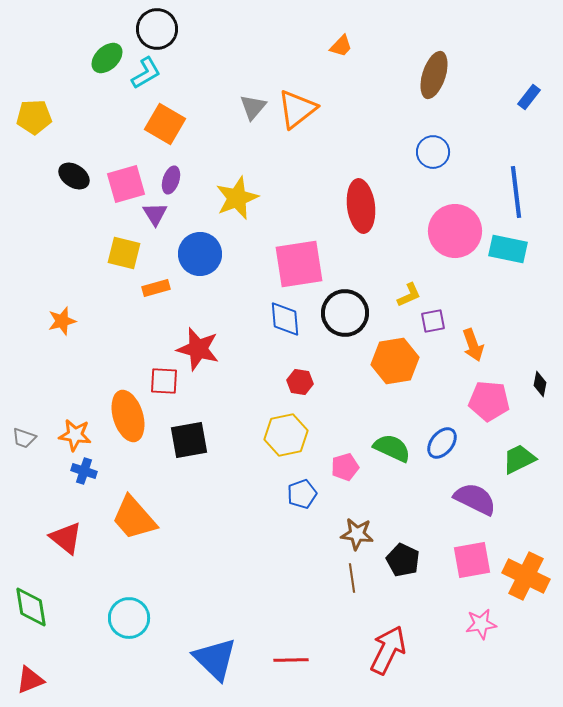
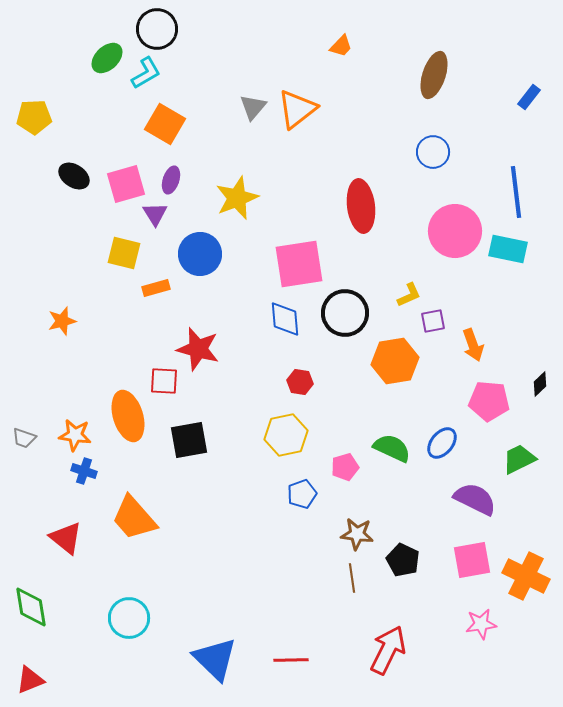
black diamond at (540, 384): rotated 35 degrees clockwise
